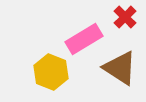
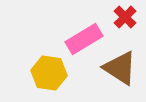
yellow hexagon: moved 2 px left, 1 px down; rotated 12 degrees counterclockwise
